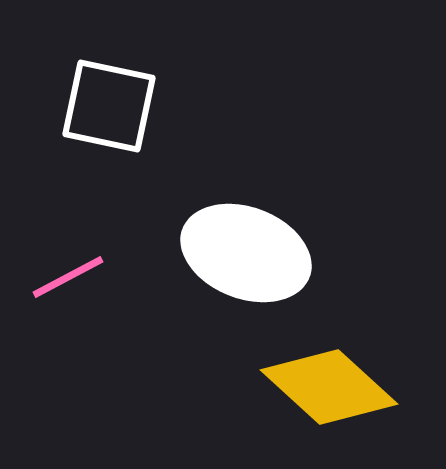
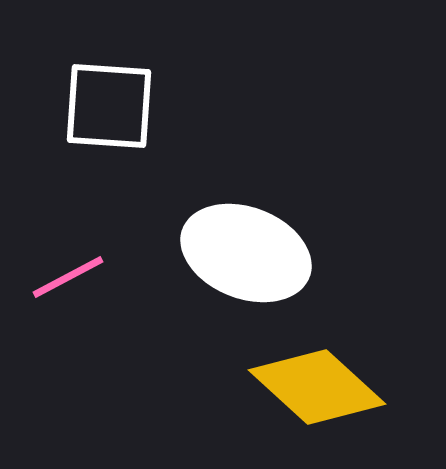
white square: rotated 8 degrees counterclockwise
yellow diamond: moved 12 px left
